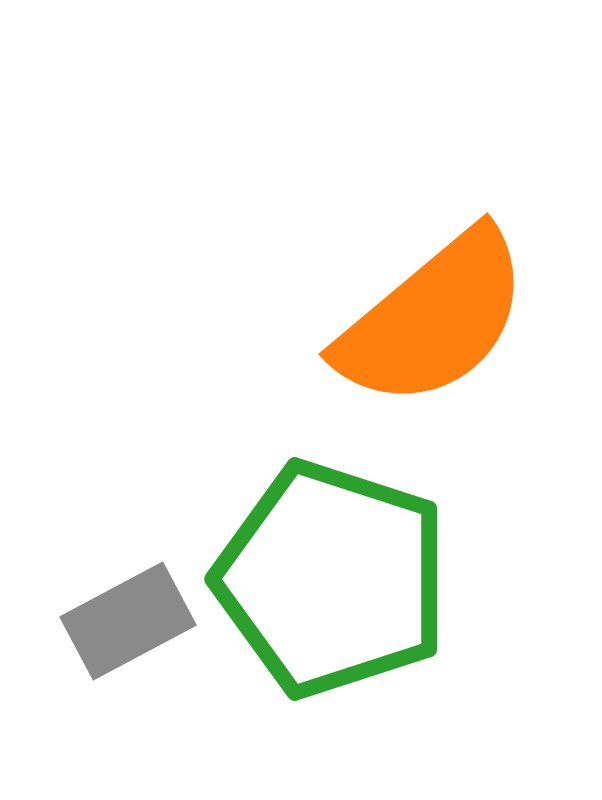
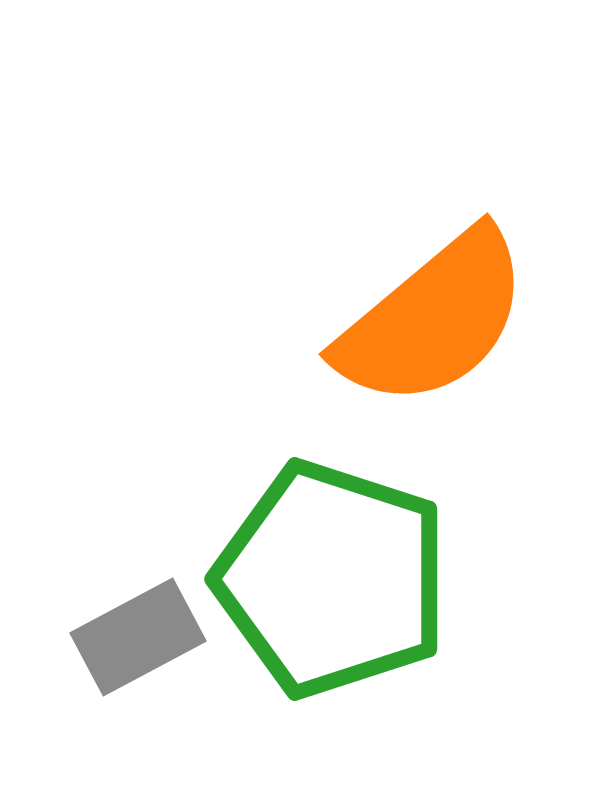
gray rectangle: moved 10 px right, 16 px down
